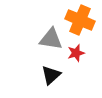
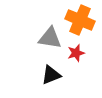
gray triangle: moved 1 px left, 1 px up
black triangle: rotated 20 degrees clockwise
